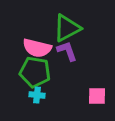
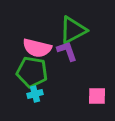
green triangle: moved 6 px right, 2 px down
green pentagon: moved 3 px left
cyan cross: moved 2 px left, 1 px up; rotated 21 degrees counterclockwise
